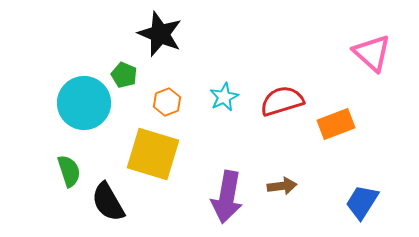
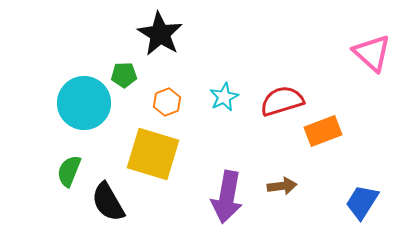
black star: rotated 9 degrees clockwise
green pentagon: rotated 25 degrees counterclockwise
orange rectangle: moved 13 px left, 7 px down
green semicircle: rotated 140 degrees counterclockwise
